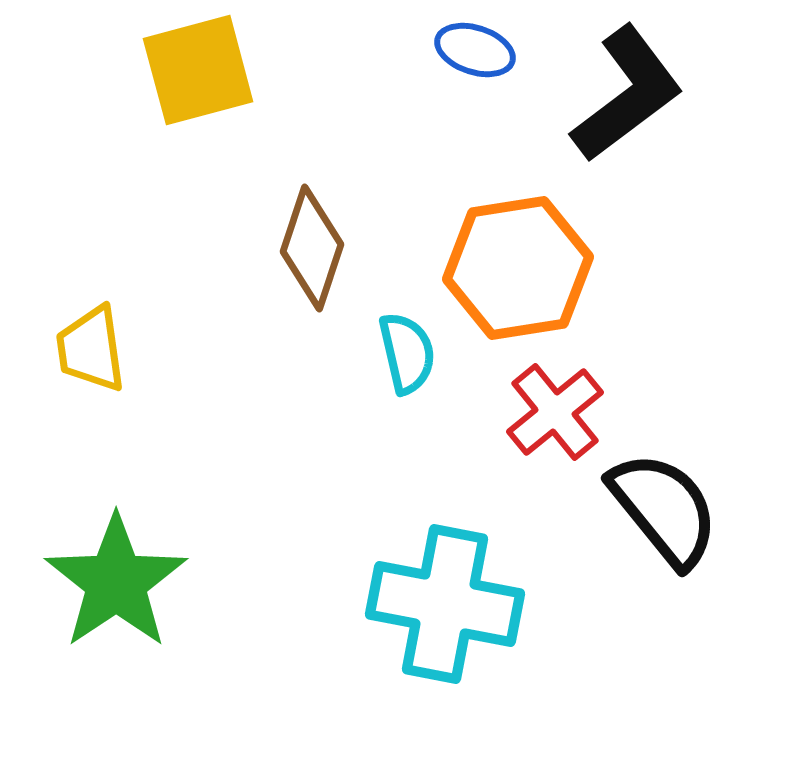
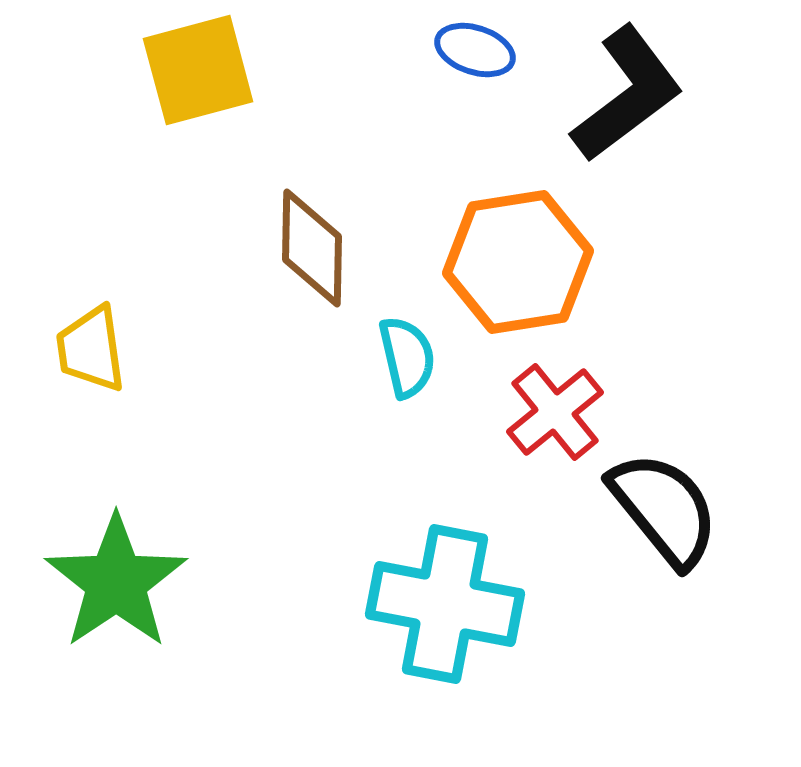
brown diamond: rotated 17 degrees counterclockwise
orange hexagon: moved 6 px up
cyan semicircle: moved 4 px down
